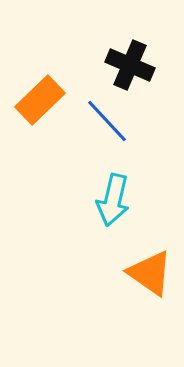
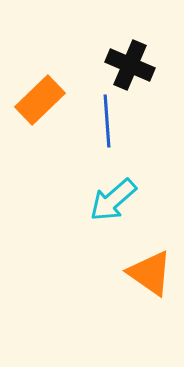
blue line: rotated 39 degrees clockwise
cyan arrow: rotated 36 degrees clockwise
